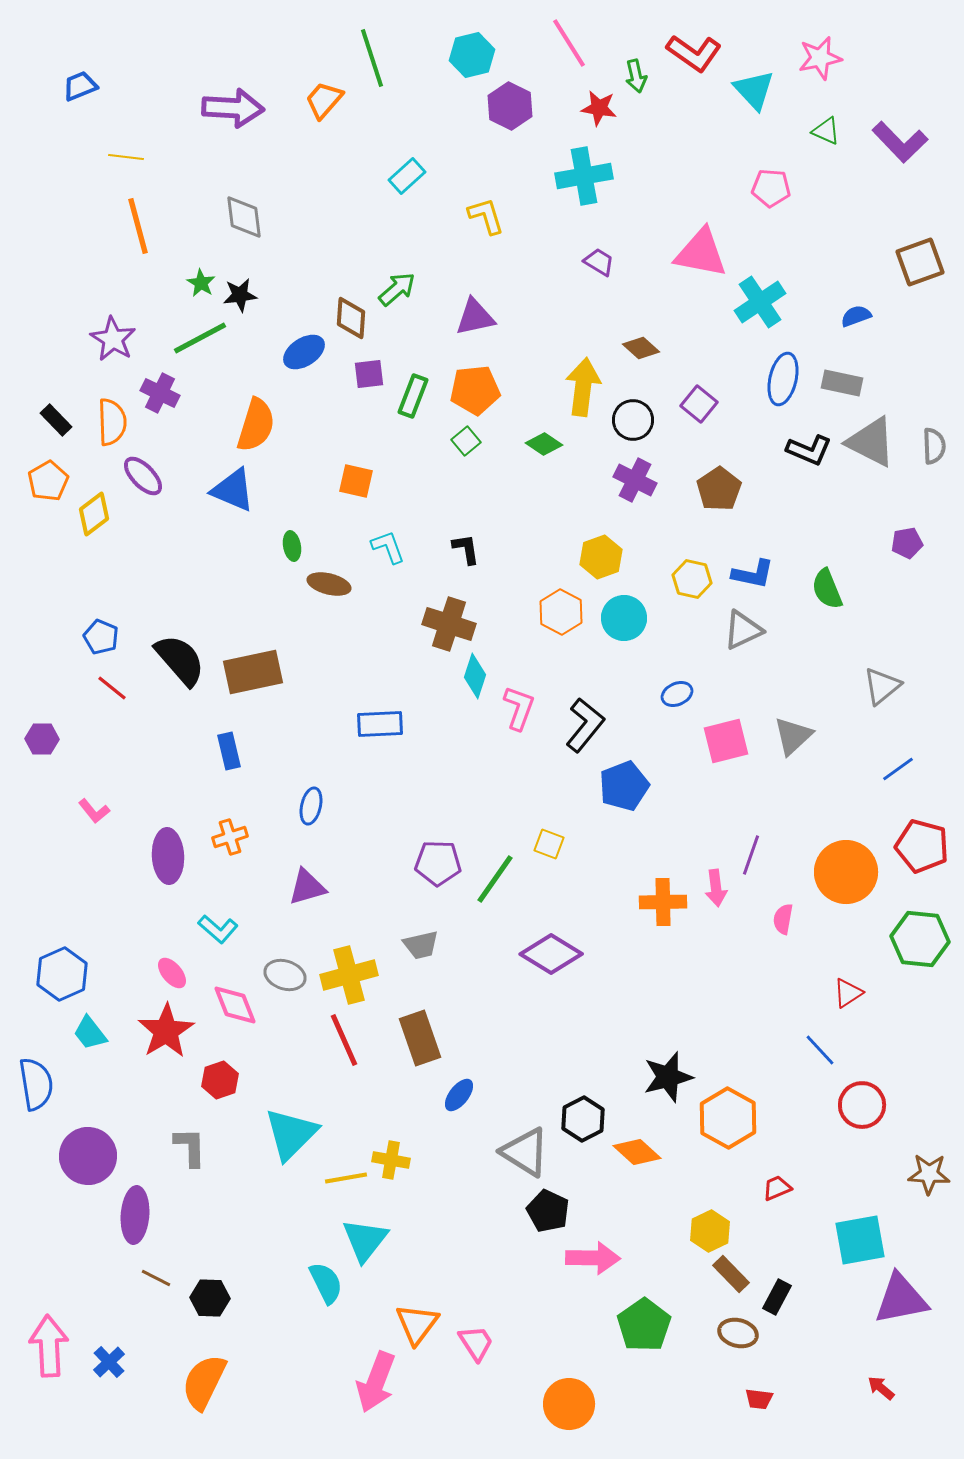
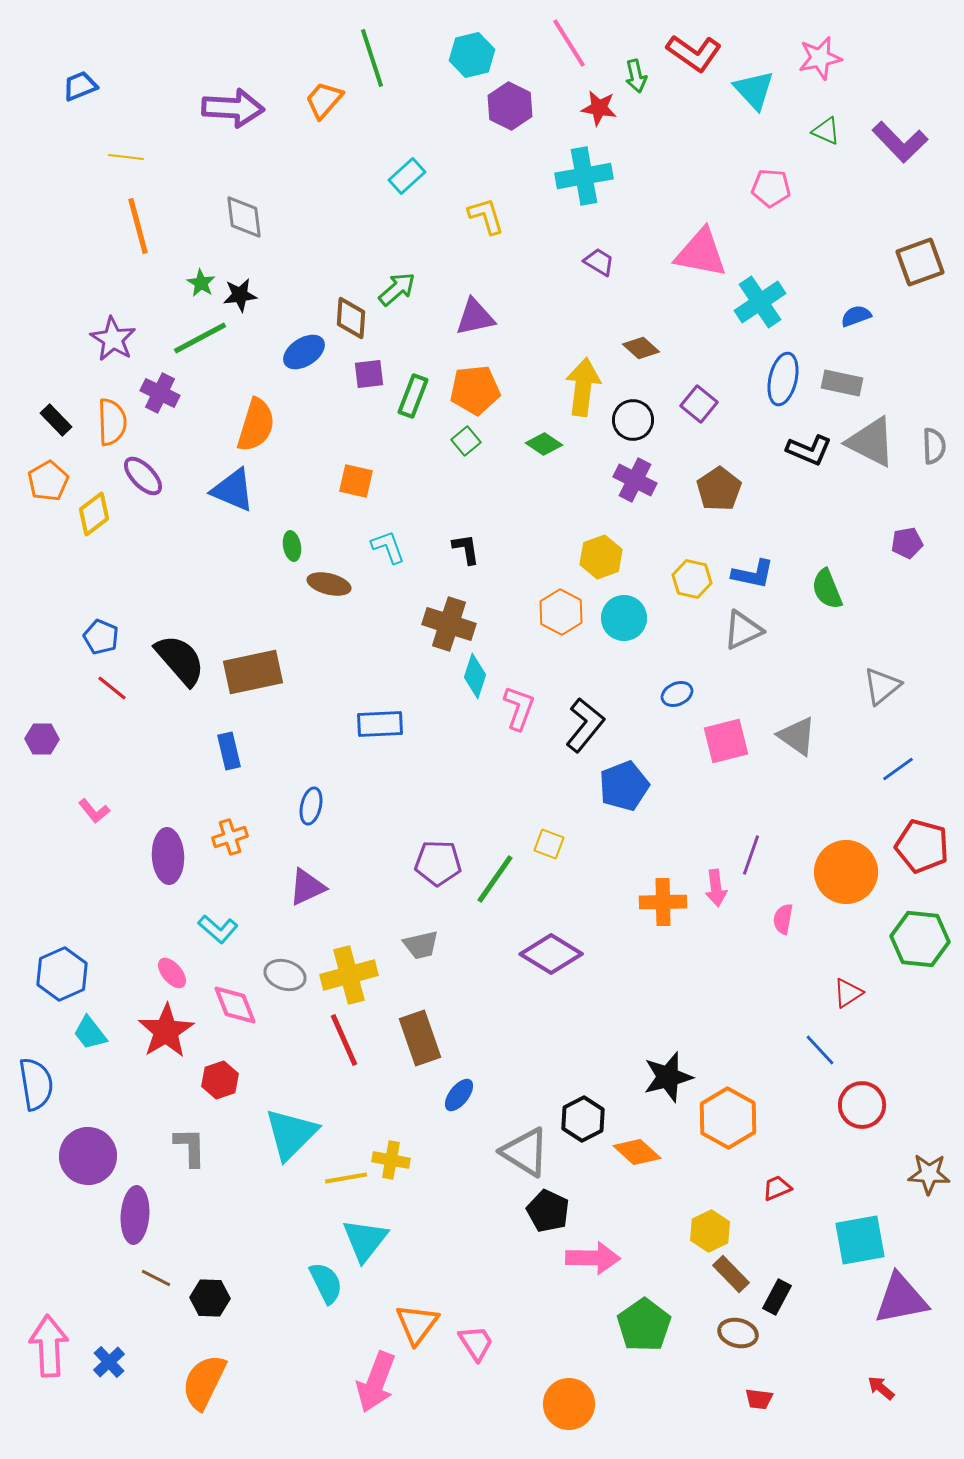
gray triangle at (793, 736): moved 4 px right; rotated 42 degrees counterclockwise
purple triangle at (307, 887): rotated 9 degrees counterclockwise
